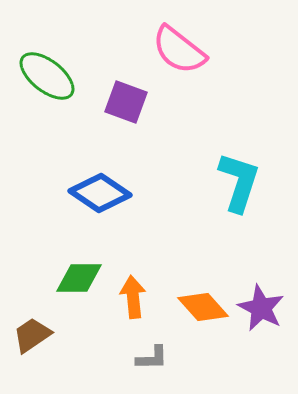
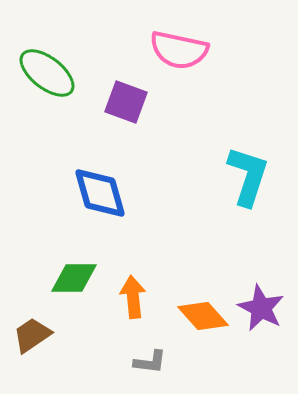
pink semicircle: rotated 26 degrees counterclockwise
green ellipse: moved 3 px up
cyan L-shape: moved 9 px right, 6 px up
blue diamond: rotated 40 degrees clockwise
green diamond: moved 5 px left
orange diamond: moved 9 px down
gray L-shape: moved 2 px left, 4 px down; rotated 8 degrees clockwise
